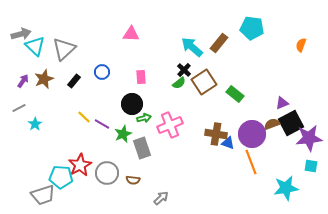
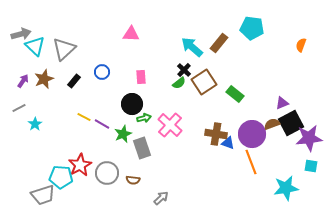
yellow line at (84, 117): rotated 16 degrees counterclockwise
pink cross at (170, 125): rotated 25 degrees counterclockwise
